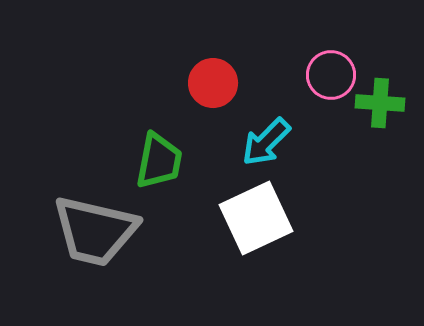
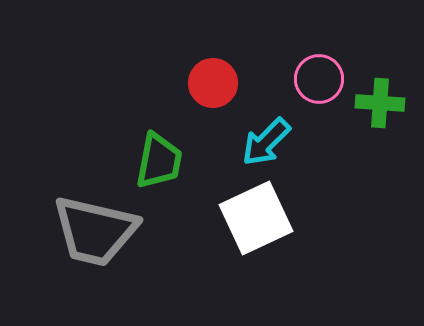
pink circle: moved 12 px left, 4 px down
